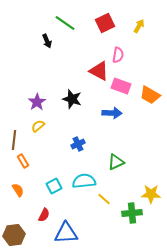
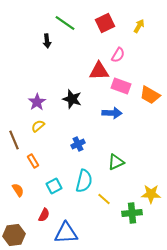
black arrow: rotated 16 degrees clockwise
pink semicircle: rotated 21 degrees clockwise
red triangle: rotated 30 degrees counterclockwise
brown line: rotated 30 degrees counterclockwise
orange rectangle: moved 10 px right
cyan semicircle: rotated 110 degrees clockwise
